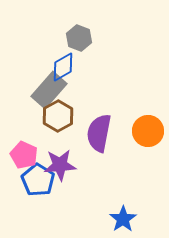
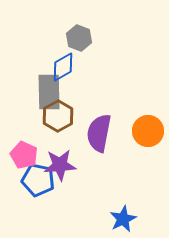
gray rectangle: moved 2 px down; rotated 42 degrees counterclockwise
blue pentagon: rotated 20 degrees counterclockwise
blue star: rotated 8 degrees clockwise
